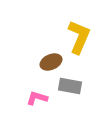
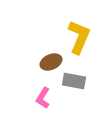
gray rectangle: moved 4 px right, 5 px up
pink L-shape: moved 6 px right; rotated 75 degrees counterclockwise
